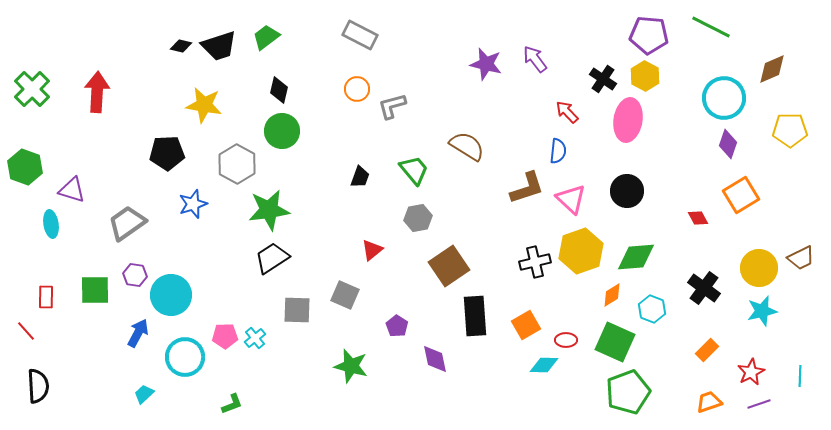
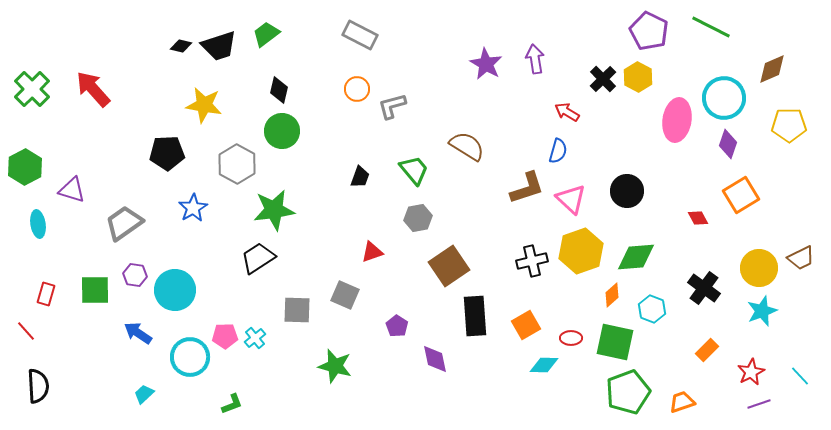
purple pentagon at (649, 35): moved 4 px up; rotated 21 degrees clockwise
green trapezoid at (266, 37): moved 3 px up
purple arrow at (535, 59): rotated 28 degrees clockwise
purple star at (486, 64): rotated 16 degrees clockwise
yellow hexagon at (645, 76): moved 7 px left, 1 px down
black cross at (603, 79): rotated 12 degrees clockwise
red arrow at (97, 92): moved 4 px left, 3 px up; rotated 45 degrees counterclockwise
red arrow at (567, 112): rotated 15 degrees counterclockwise
pink ellipse at (628, 120): moved 49 px right
yellow pentagon at (790, 130): moved 1 px left, 5 px up
blue semicircle at (558, 151): rotated 10 degrees clockwise
green hexagon at (25, 167): rotated 12 degrees clockwise
blue star at (193, 204): moved 4 px down; rotated 12 degrees counterclockwise
green star at (269, 210): moved 5 px right
gray trapezoid at (127, 223): moved 3 px left
cyan ellipse at (51, 224): moved 13 px left
red triangle at (372, 250): moved 2 px down; rotated 20 degrees clockwise
black trapezoid at (272, 258): moved 14 px left
black cross at (535, 262): moved 3 px left, 1 px up
cyan circle at (171, 295): moved 4 px right, 5 px up
orange diamond at (612, 295): rotated 10 degrees counterclockwise
red rectangle at (46, 297): moved 3 px up; rotated 15 degrees clockwise
cyan star at (762, 311): rotated 8 degrees counterclockwise
blue arrow at (138, 333): rotated 84 degrees counterclockwise
red ellipse at (566, 340): moved 5 px right, 2 px up
green square at (615, 342): rotated 12 degrees counterclockwise
cyan circle at (185, 357): moved 5 px right
green star at (351, 366): moved 16 px left
cyan line at (800, 376): rotated 45 degrees counterclockwise
orange trapezoid at (709, 402): moved 27 px left
